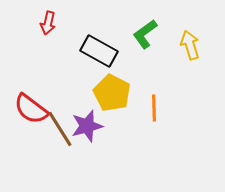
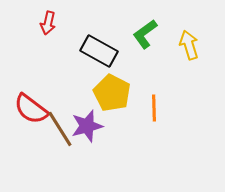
yellow arrow: moved 1 px left
